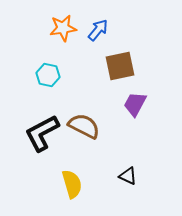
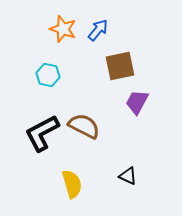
orange star: moved 1 px down; rotated 28 degrees clockwise
purple trapezoid: moved 2 px right, 2 px up
